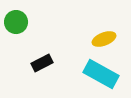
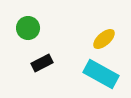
green circle: moved 12 px right, 6 px down
yellow ellipse: rotated 20 degrees counterclockwise
